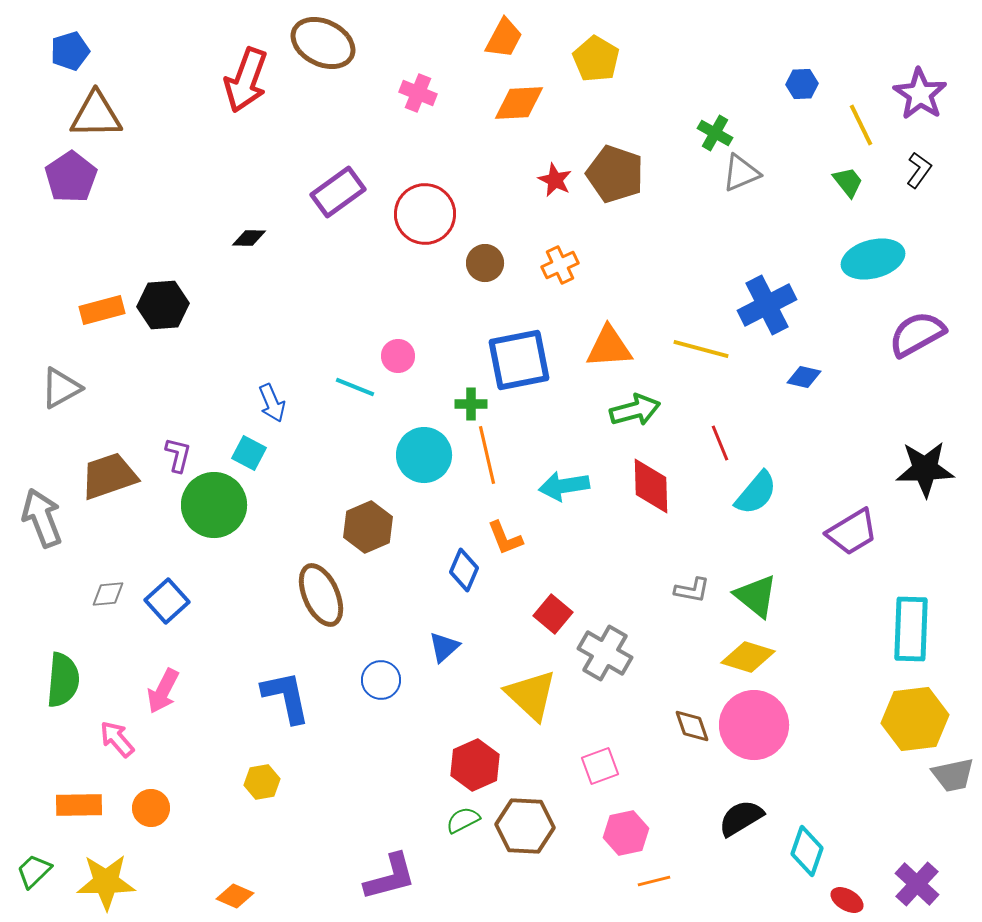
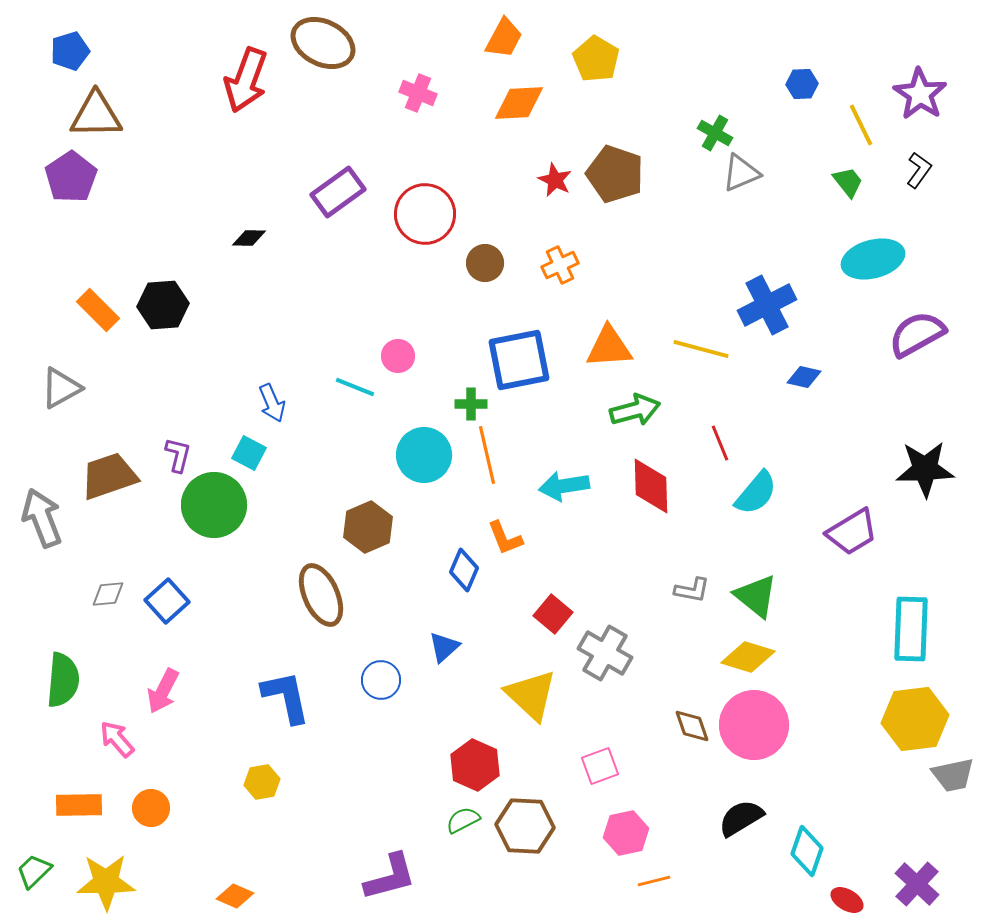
orange rectangle at (102, 310): moved 4 px left; rotated 60 degrees clockwise
red hexagon at (475, 765): rotated 12 degrees counterclockwise
